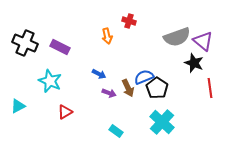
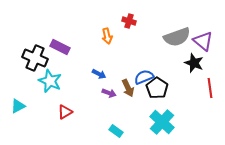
black cross: moved 10 px right, 15 px down
